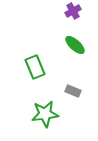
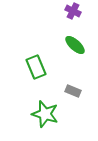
purple cross: rotated 35 degrees counterclockwise
green rectangle: moved 1 px right
green star: rotated 24 degrees clockwise
